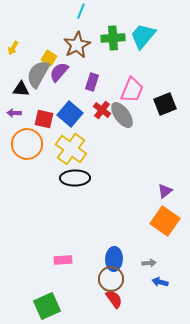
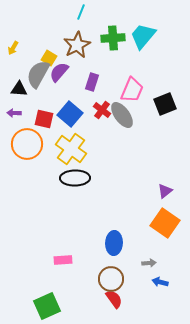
cyan line: moved 1 px down
black triangle: moved 2 px left
orange square: moved 2 px down
blue ellipse: moved 16 px up
